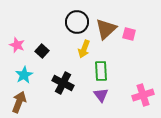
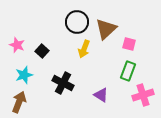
pink square: moved 10 px down
green rectangle: moved 27 px right; rotated 24 degrees clockwise
cyan star: rotated 12 degrees clockwise
purple triangle: rotated 21 degrees counterclockwise
